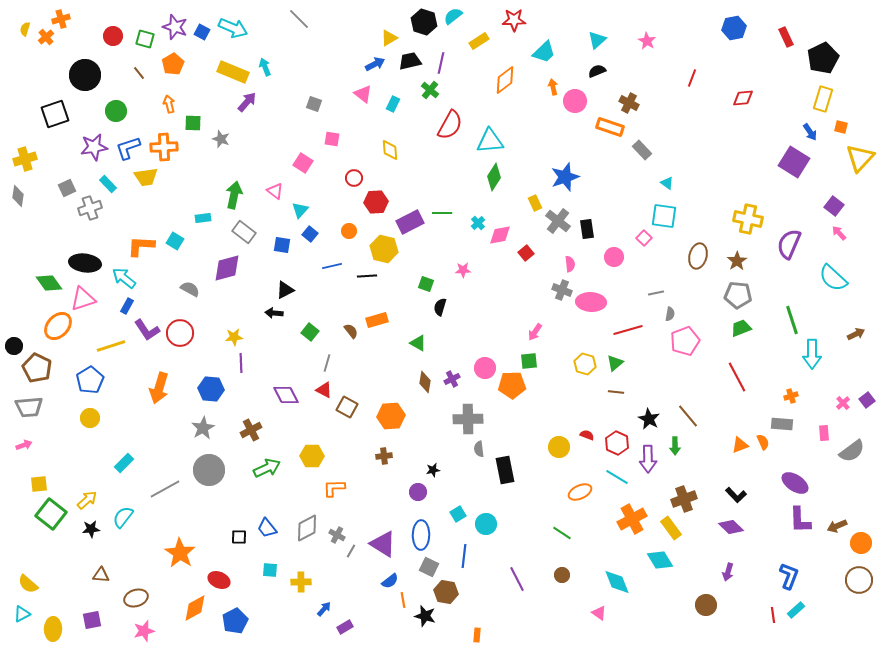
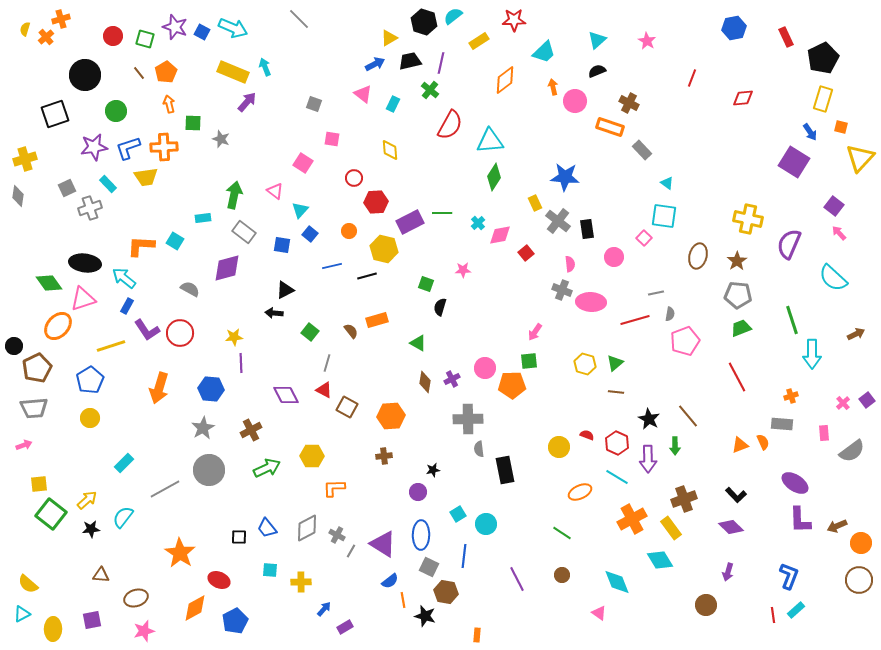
orange pentagon at (173, 64): moved 7 px left, 8 px down
blue star at (565, 177): rotated 24 degrees clockwise
black line at (367, 276): rotated 12 degrees counterclockwise
red line at (628, 330): moved 7 px right, 10 px up
brown pentagon at (37, 368): rotated 20 degrees clockwise
gray trapezoid at (29, 407): moved 5 px right, 1 px down
